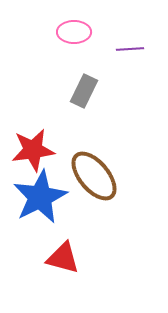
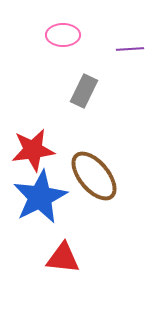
pink ellipse: moved 11 px left, 3 px down
red triangle: rotated 9 degrees counterclockwise
